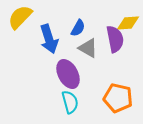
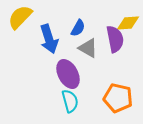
cyan semicircle: moved 1 px up
